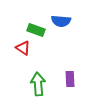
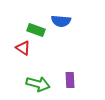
purple rectangle: moved 1 px down
green arrow: rotated 110 degrees clockwise
